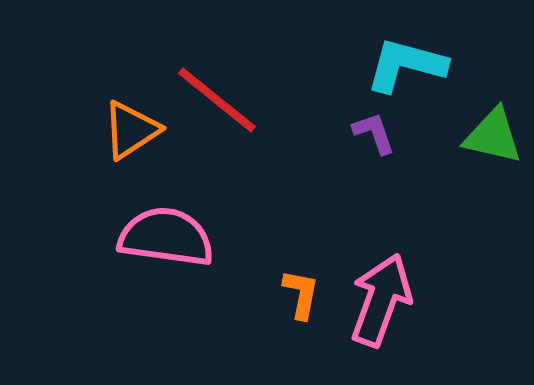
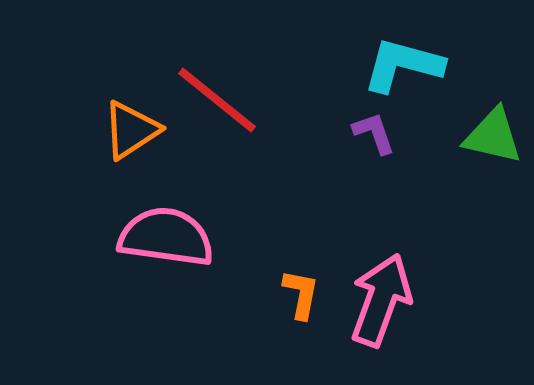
cyan L-shape: moved 3 px left
